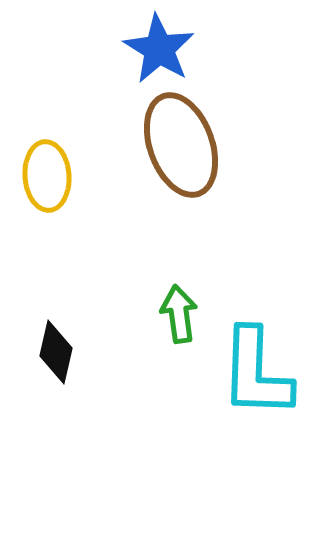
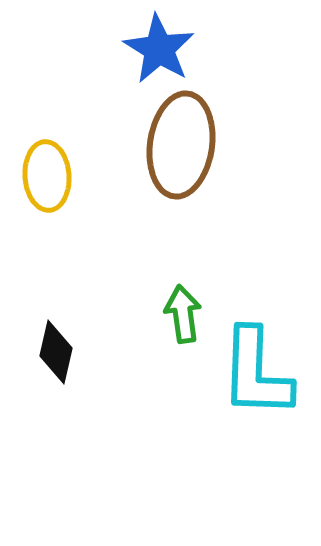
brown ellipse: rotated 28 degrees clockwise
green arrow: moved 4 px right
